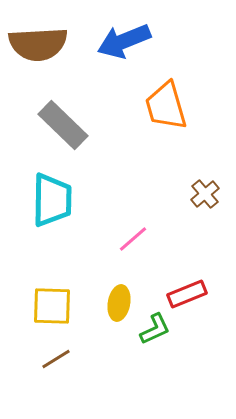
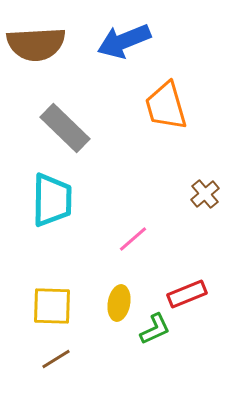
brown semicircle: moved 2 px left
gray rectangle: moved 2 px right, 3 px down
